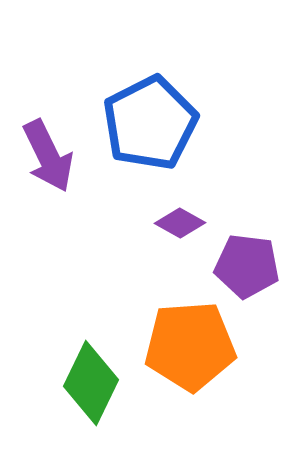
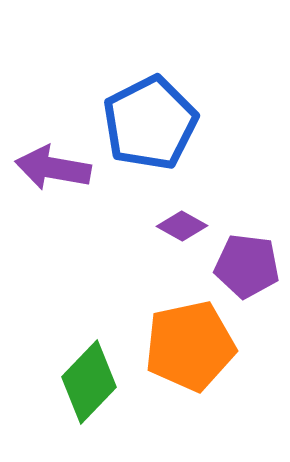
purple arrow: moved 5 px right, 12 px down; rotated 126 degrees clockwise
purple diamond: moved 2 px right, 3 px down
orange pentagon: rotated 8 degrees counterclockwise
green diamond: moved 2 px left, 1 px up; rotated 18 degrees clockwise
